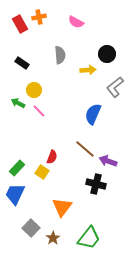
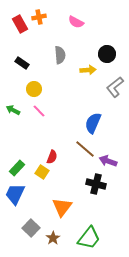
yellow circle: moved 1 px up
green arrow: moved 5 px left, 7 px down
blue semicircle: moved 9 px down
